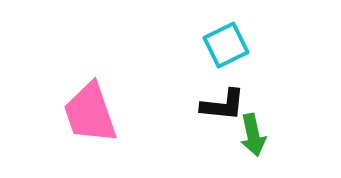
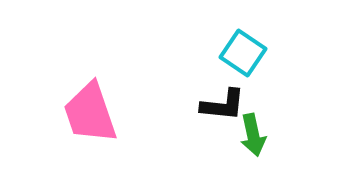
cyan square: moved 17 px right, 8 px down; rotated 30 degrees counterclockwise
